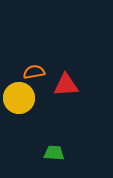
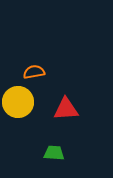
red triangle: moved 24 px down
yellow circle: moved 1 px left, 4 px down
